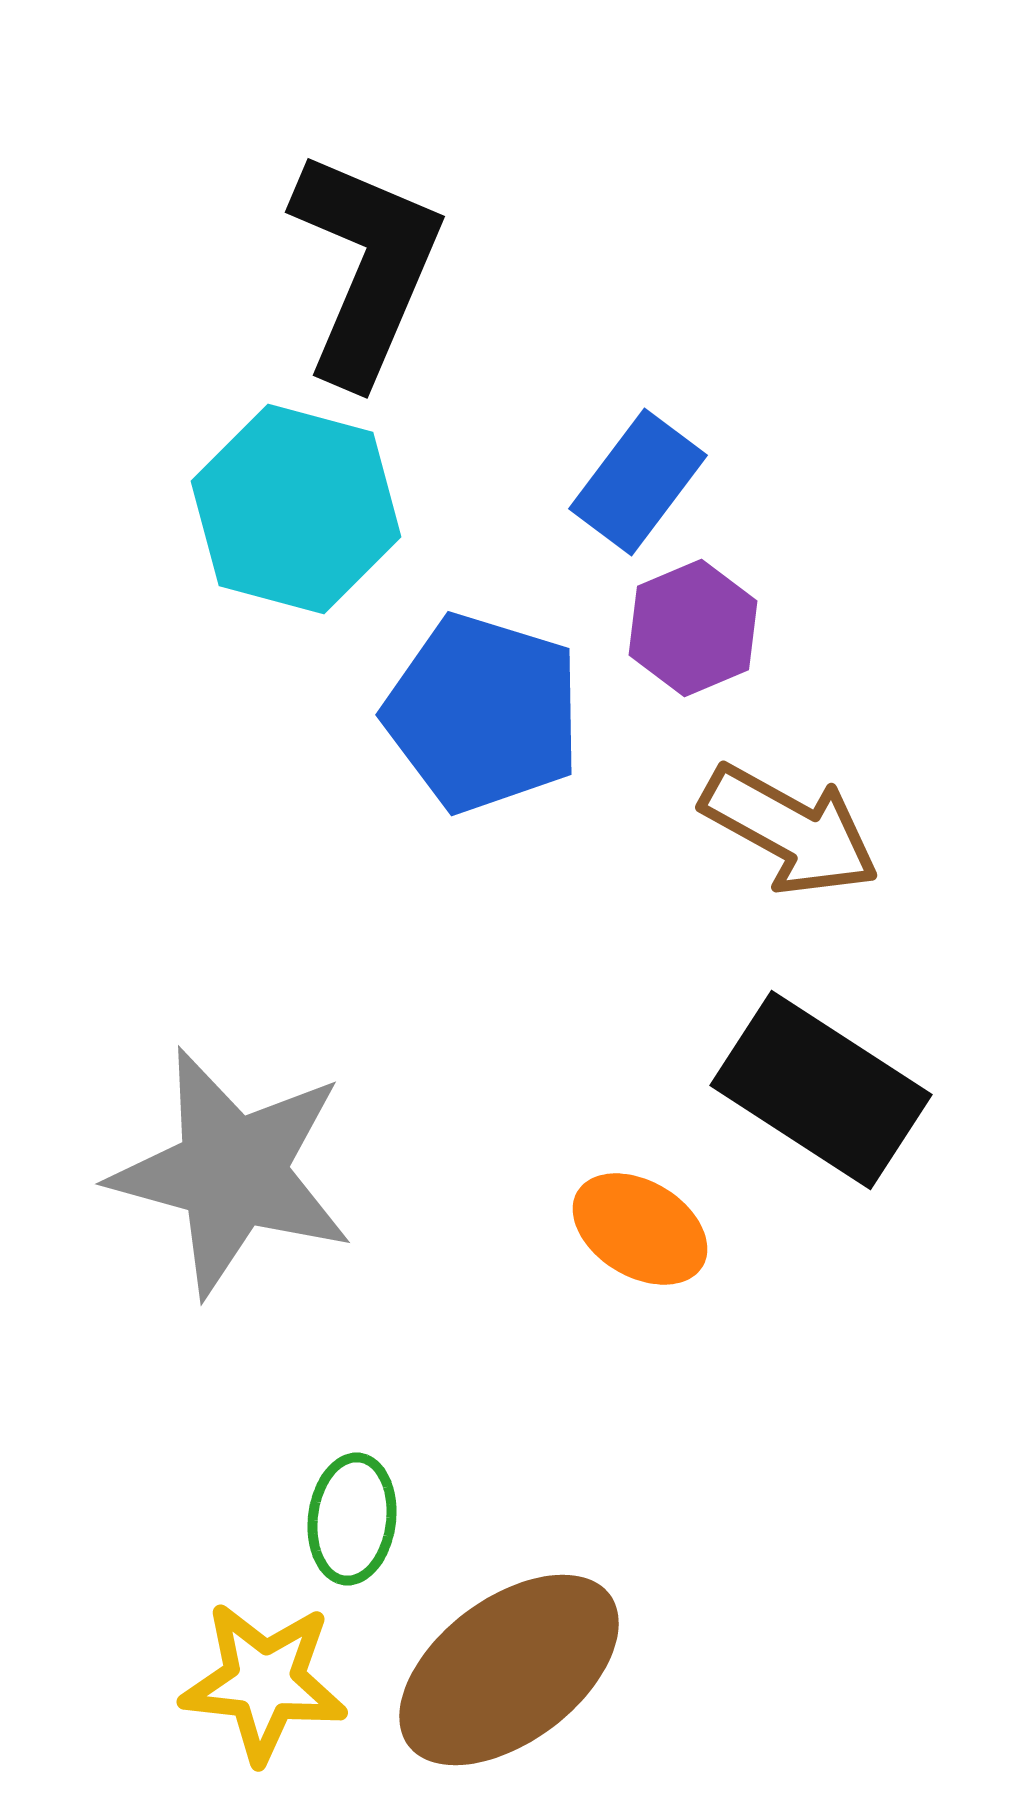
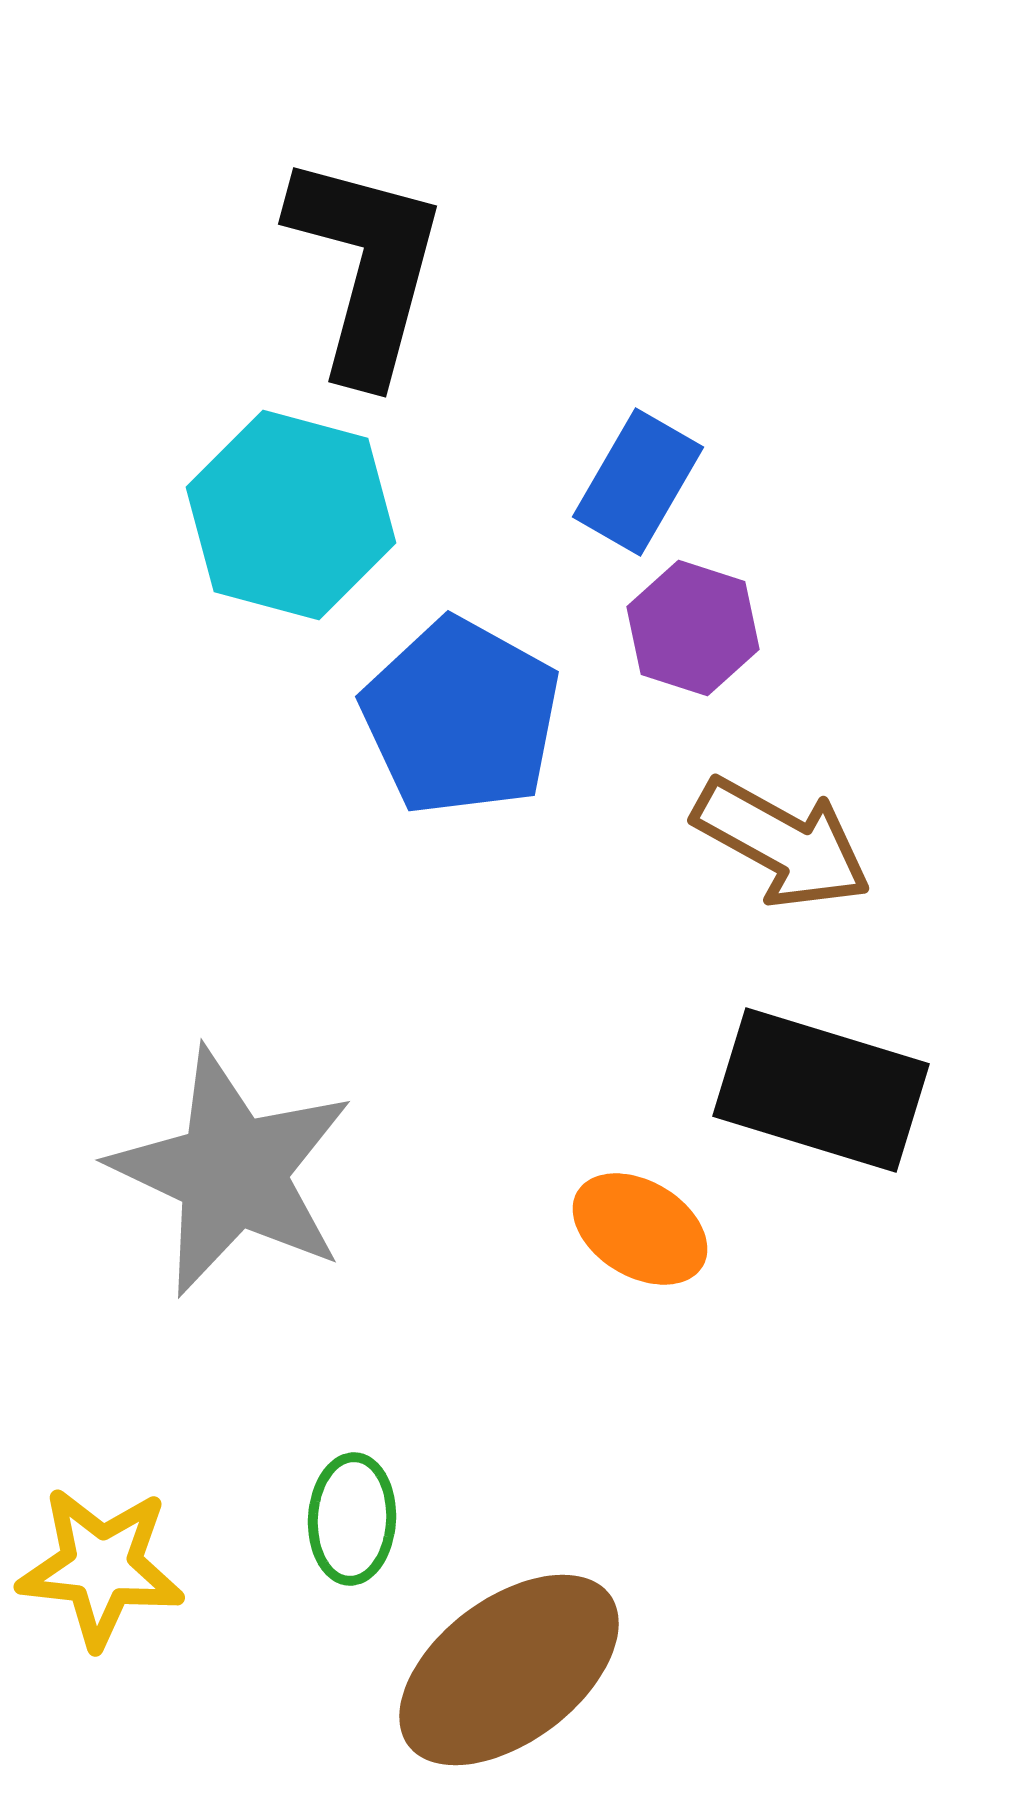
black L-shape: rotated 8 degrees counterclockwise
blue rectangle: rotated 7 degrees counterclockwise
cyan hexagon: moved 5 px left, 6 px down
purple hexagon: rotated 19 degrees counterclockwise
blue pentagon: moved 22 px left, 4 px down; rotated 12 degrees clockwise
brown arrow: moved 8 px left, 13 px down
black rectangle: rotated 16 degrees counterclockwise
gray star: rotated 10 degrees clockwise
green ellipse: rotated 4 degrees counterclockwise
yellow star: moved 163 px left, 115 px up
